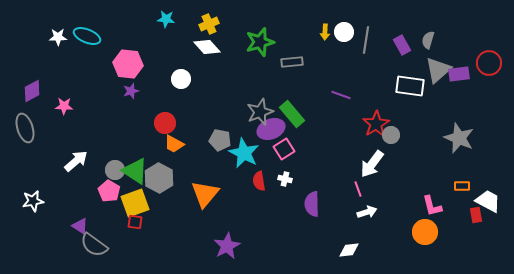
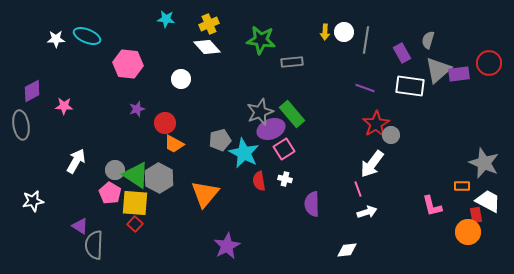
white star at (58, 37): moved 2 px left, 2 px down
green star at (260, 42): moved 1 px right, 2 px up; rotated 24 degrees clockwise
purple rectangle at (402, 45): moved 8 px down
purple star at (131, 91): moved 6 px right, 18 px down
purple line at (341, 95): moved 24 px right, 7 px up
gray ellipse at (25, 128): moved 4 px left, 3 px up; rotated 8 degrees clockwise
gray star at (459, 138): moved 25 px right, 25 px down
gray pentagon at (220, 140): rotated 25 degrees counterclockwise
white arrow at (76, 161): rotated 20 degrees counterclockwise
green triangle at (135, 171): moved 1 px right, 4 px down
pink pentagon at (109, 191): moved 1 px right, 2 px down
yellow square at (135, 203): rotated 24 degrees clockwise
red square at (135, 222): moved 2 px down; rotated 35 degrees clockwise
orange circle at (425, 232): moved 43 px right
gray semicircle at (94, 245): rotated 56 degrees clockwise
white diamond at (349, 250): moved 2 px left
